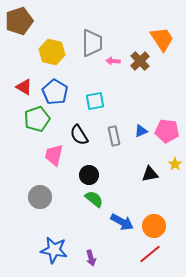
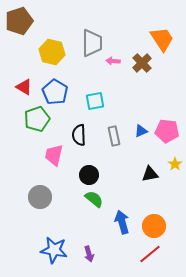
brown cross: moved 2 px right, 2 px down
black semicircle: rotated 30 degrees clockwise
blue arrow: rotated 135 degrees counterclockwise
purple arrow: moved 2 px left, 4 px up
